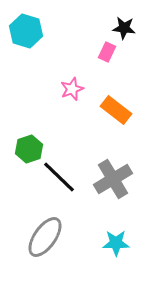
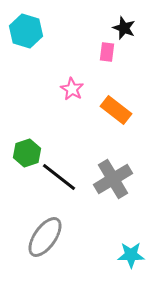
black star: rotated 15 degrees clockwise
pink rectangle: rotated 18 degrees counterclockwise
pink star: rotated 20 degrees counterclockwise
green hexagon: moved 2 px left, 4 px down
black line: rotated 6 degrees counterclockwise
cyan star: moved 15 px right, 12 px down
